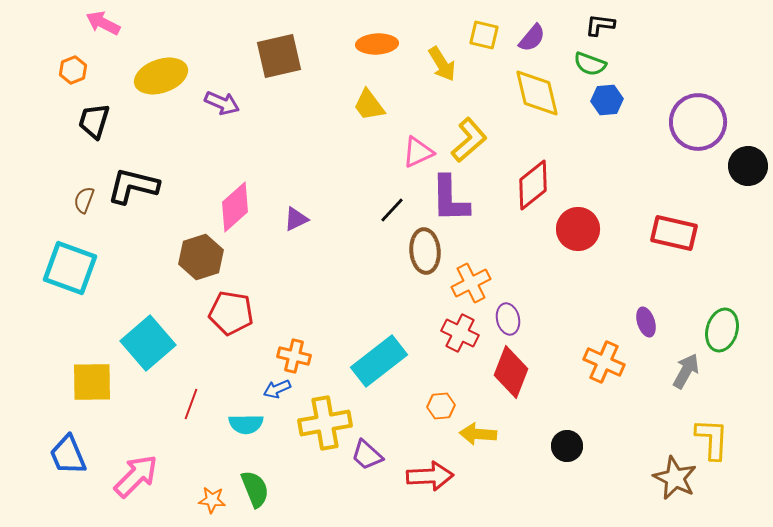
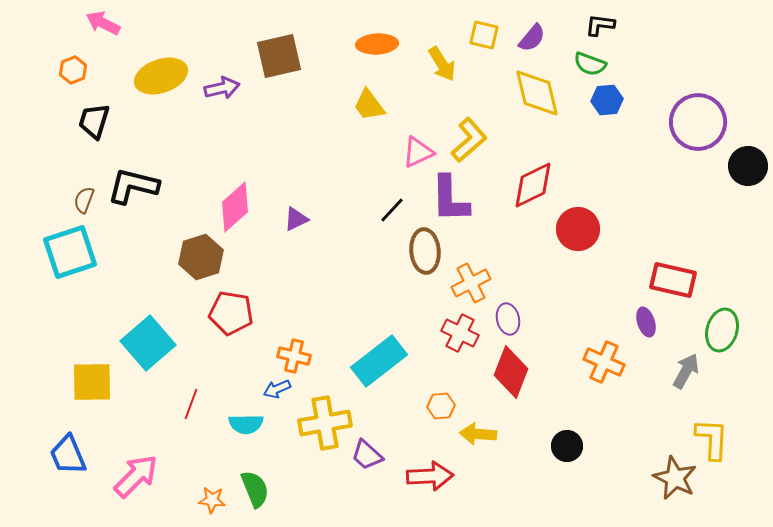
purple arrow at (222, 103): moved 15 px up; rotated 36 degrees counterclockwise
red diamond at (533, 185): rotated 12 degrees clockwise
red rectangle at (674, 233): moved 1 px left, 47 px down
cyan square at (70, 268): moved 16 px up; rotated 38 degrees counterclockwise
